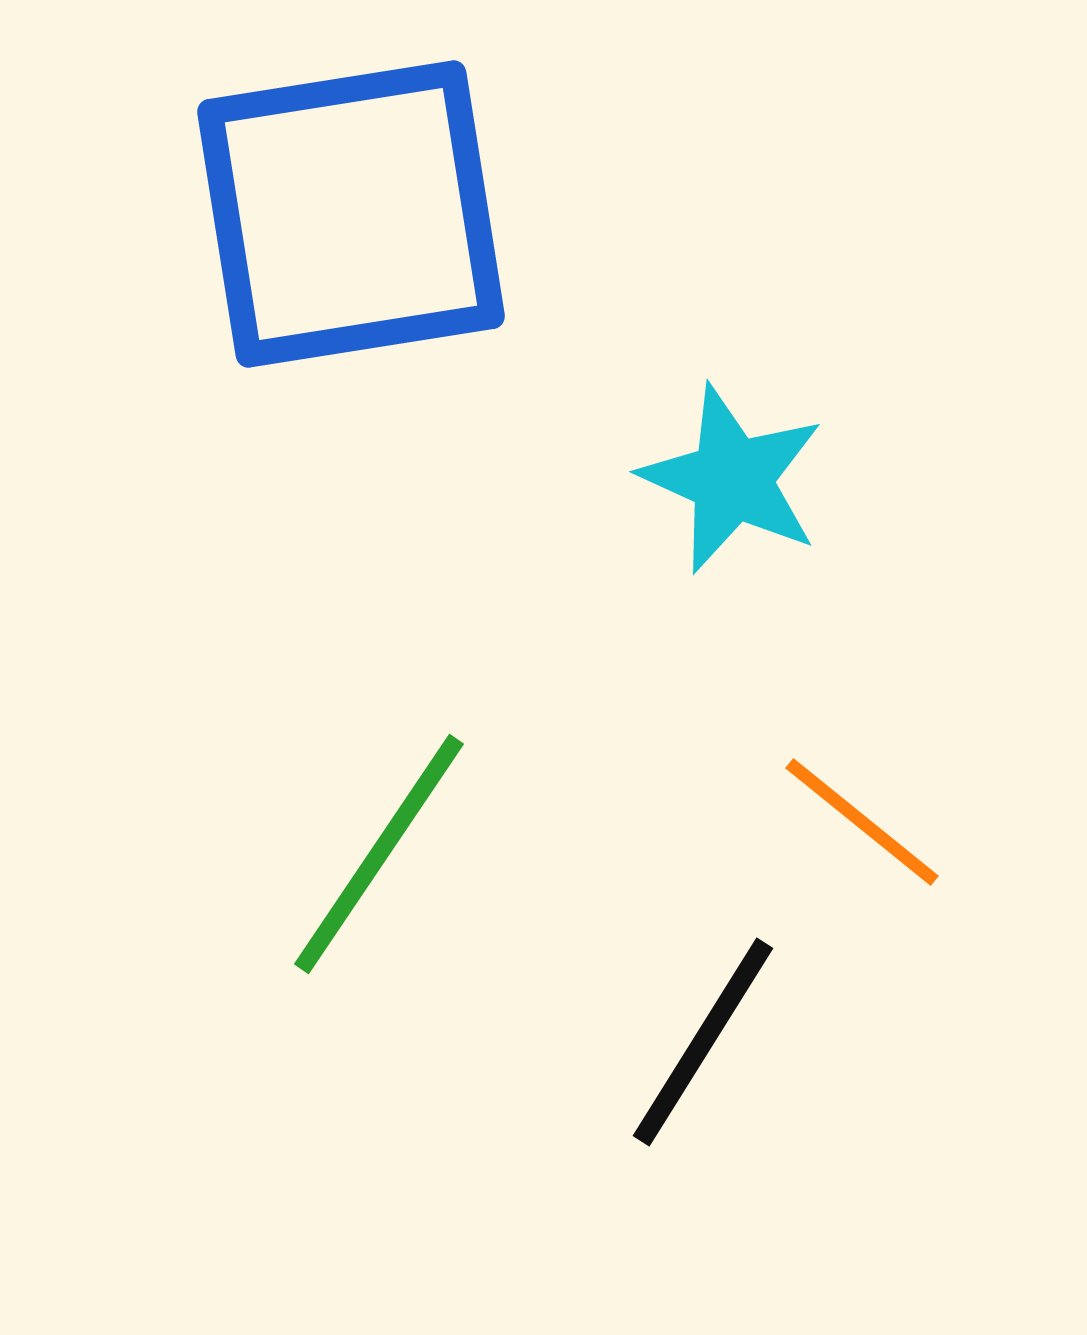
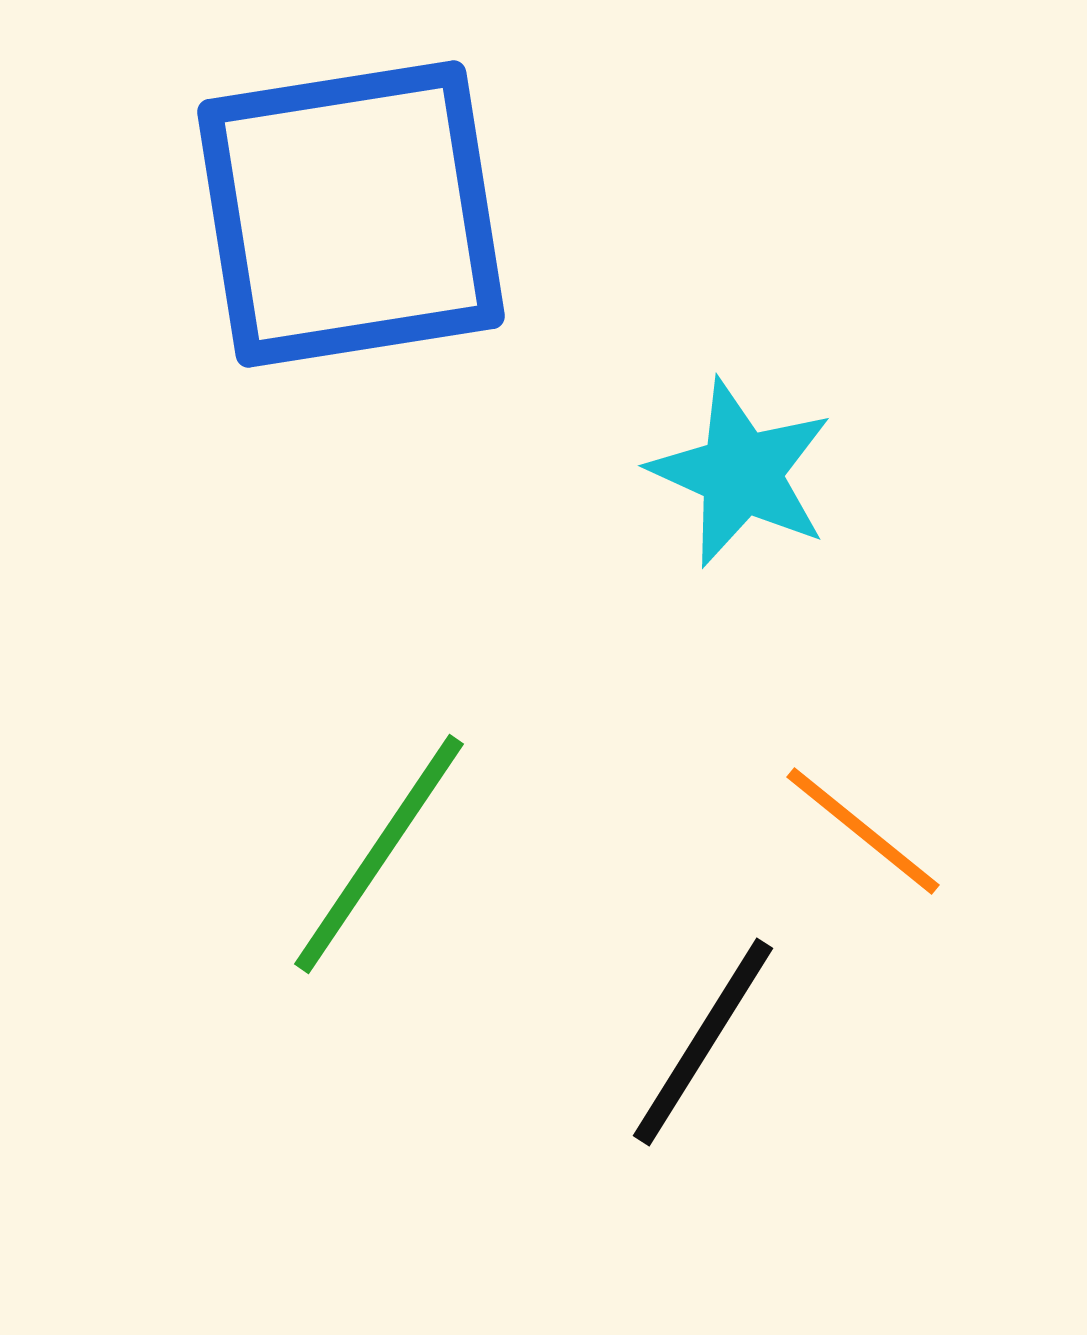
cyan star: moved 9 px right, 6 px up
orange line: moved 1 px right, 9 px down
